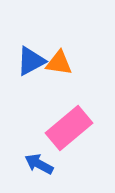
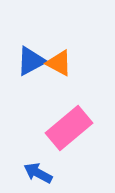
orange triangle: rotated 20 degrees clockwise
blue arrow: moved 1 px left, 9 px down
